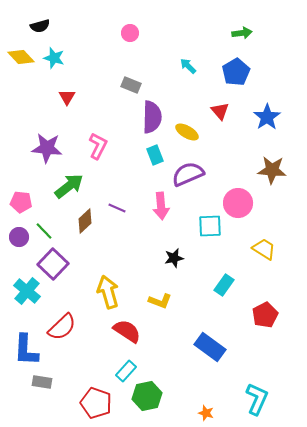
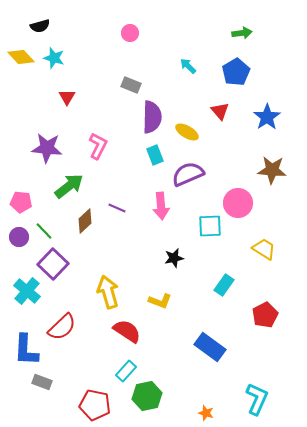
gray rectangle at (42, 382): rotated 12 degrees clockwise
red pentagon at (96, 403): moved 1 px left, 2 px down; rotated 8 degrees counterclockwise
